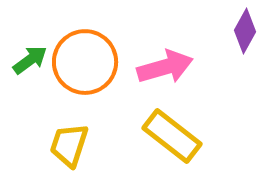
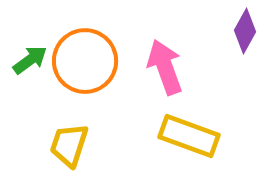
orange circle: moved 1 px up
pink arrow: rotated 94 degrees counterclockwise
yellow rectangle: moved 17 px right; rotated 18 degrees counterclockwise
